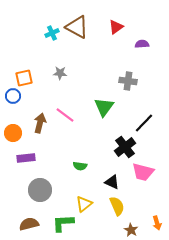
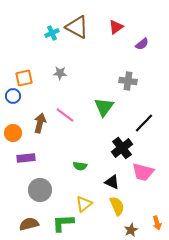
purple semicircle: rotated 144 degrees clockwise
black cross: moved 3 px left, 1 px down
brown star: rotated 16 degrees clockwise
